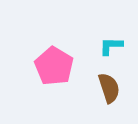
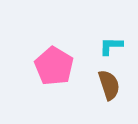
brown semicircle: moved 3 px up
